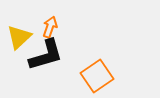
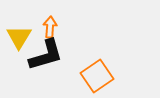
orange arrow: rotated 15 degrees counterclockwise
yellow triangle: rotated 16 degrees counterclockwise
